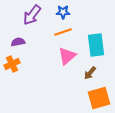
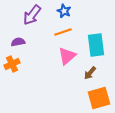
blue star: moved 1 px right, 1 px up; rotated 24 degrees clockwise
